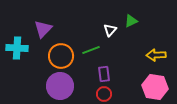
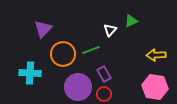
cyan cross: moved 13 px right, 25 px down
orange circle: moved 2 px right, 2 px up
purple rectangle: rotated 21 degrees counterclockwise
purple circle: moved 18 px right, 1 px down
